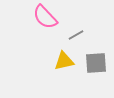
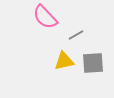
gray square: moved 3 px left
